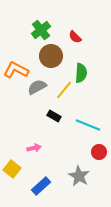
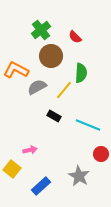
pink arrow: moved 4 px left, 2 px down
red circle: moved 2 px right, 2 px down
